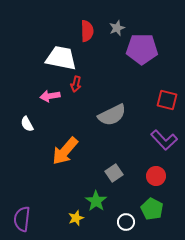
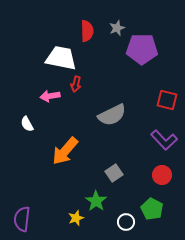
red circle: moved 6 px right, 1 px up
